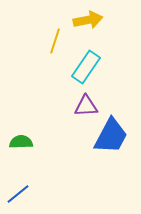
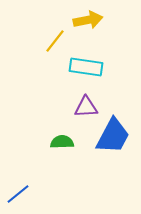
yellow line: rotated 20 degrees clockwise
cyan rectangle: rotated 64 degrees clockwise
purple triangle: moved 1 px down
blue trapezoid: moved 2 px right
green semicircle: moved 41 px right
